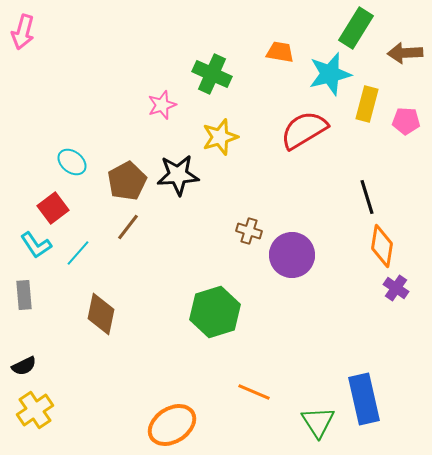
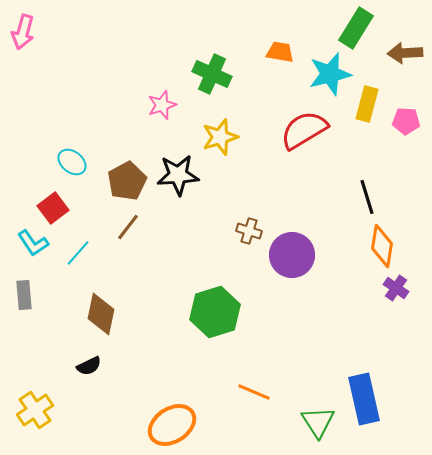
cyan L-shape: moved 3 px left, 2 px up
black semicircle: moved 65 px right
